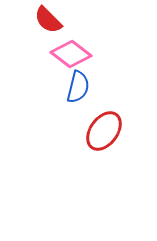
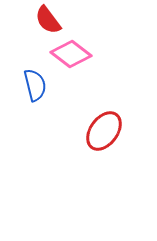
red semicircle: rotated 8 degrees clockwise
blue semicircle: moved 43 px left, 2 px up; rotated 28 degrees counterclockwise
